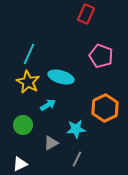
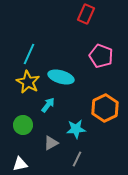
cyan arrow: rotated 21 degrees counterclockwise
white triangle: rotated 14 degrees clockwise
